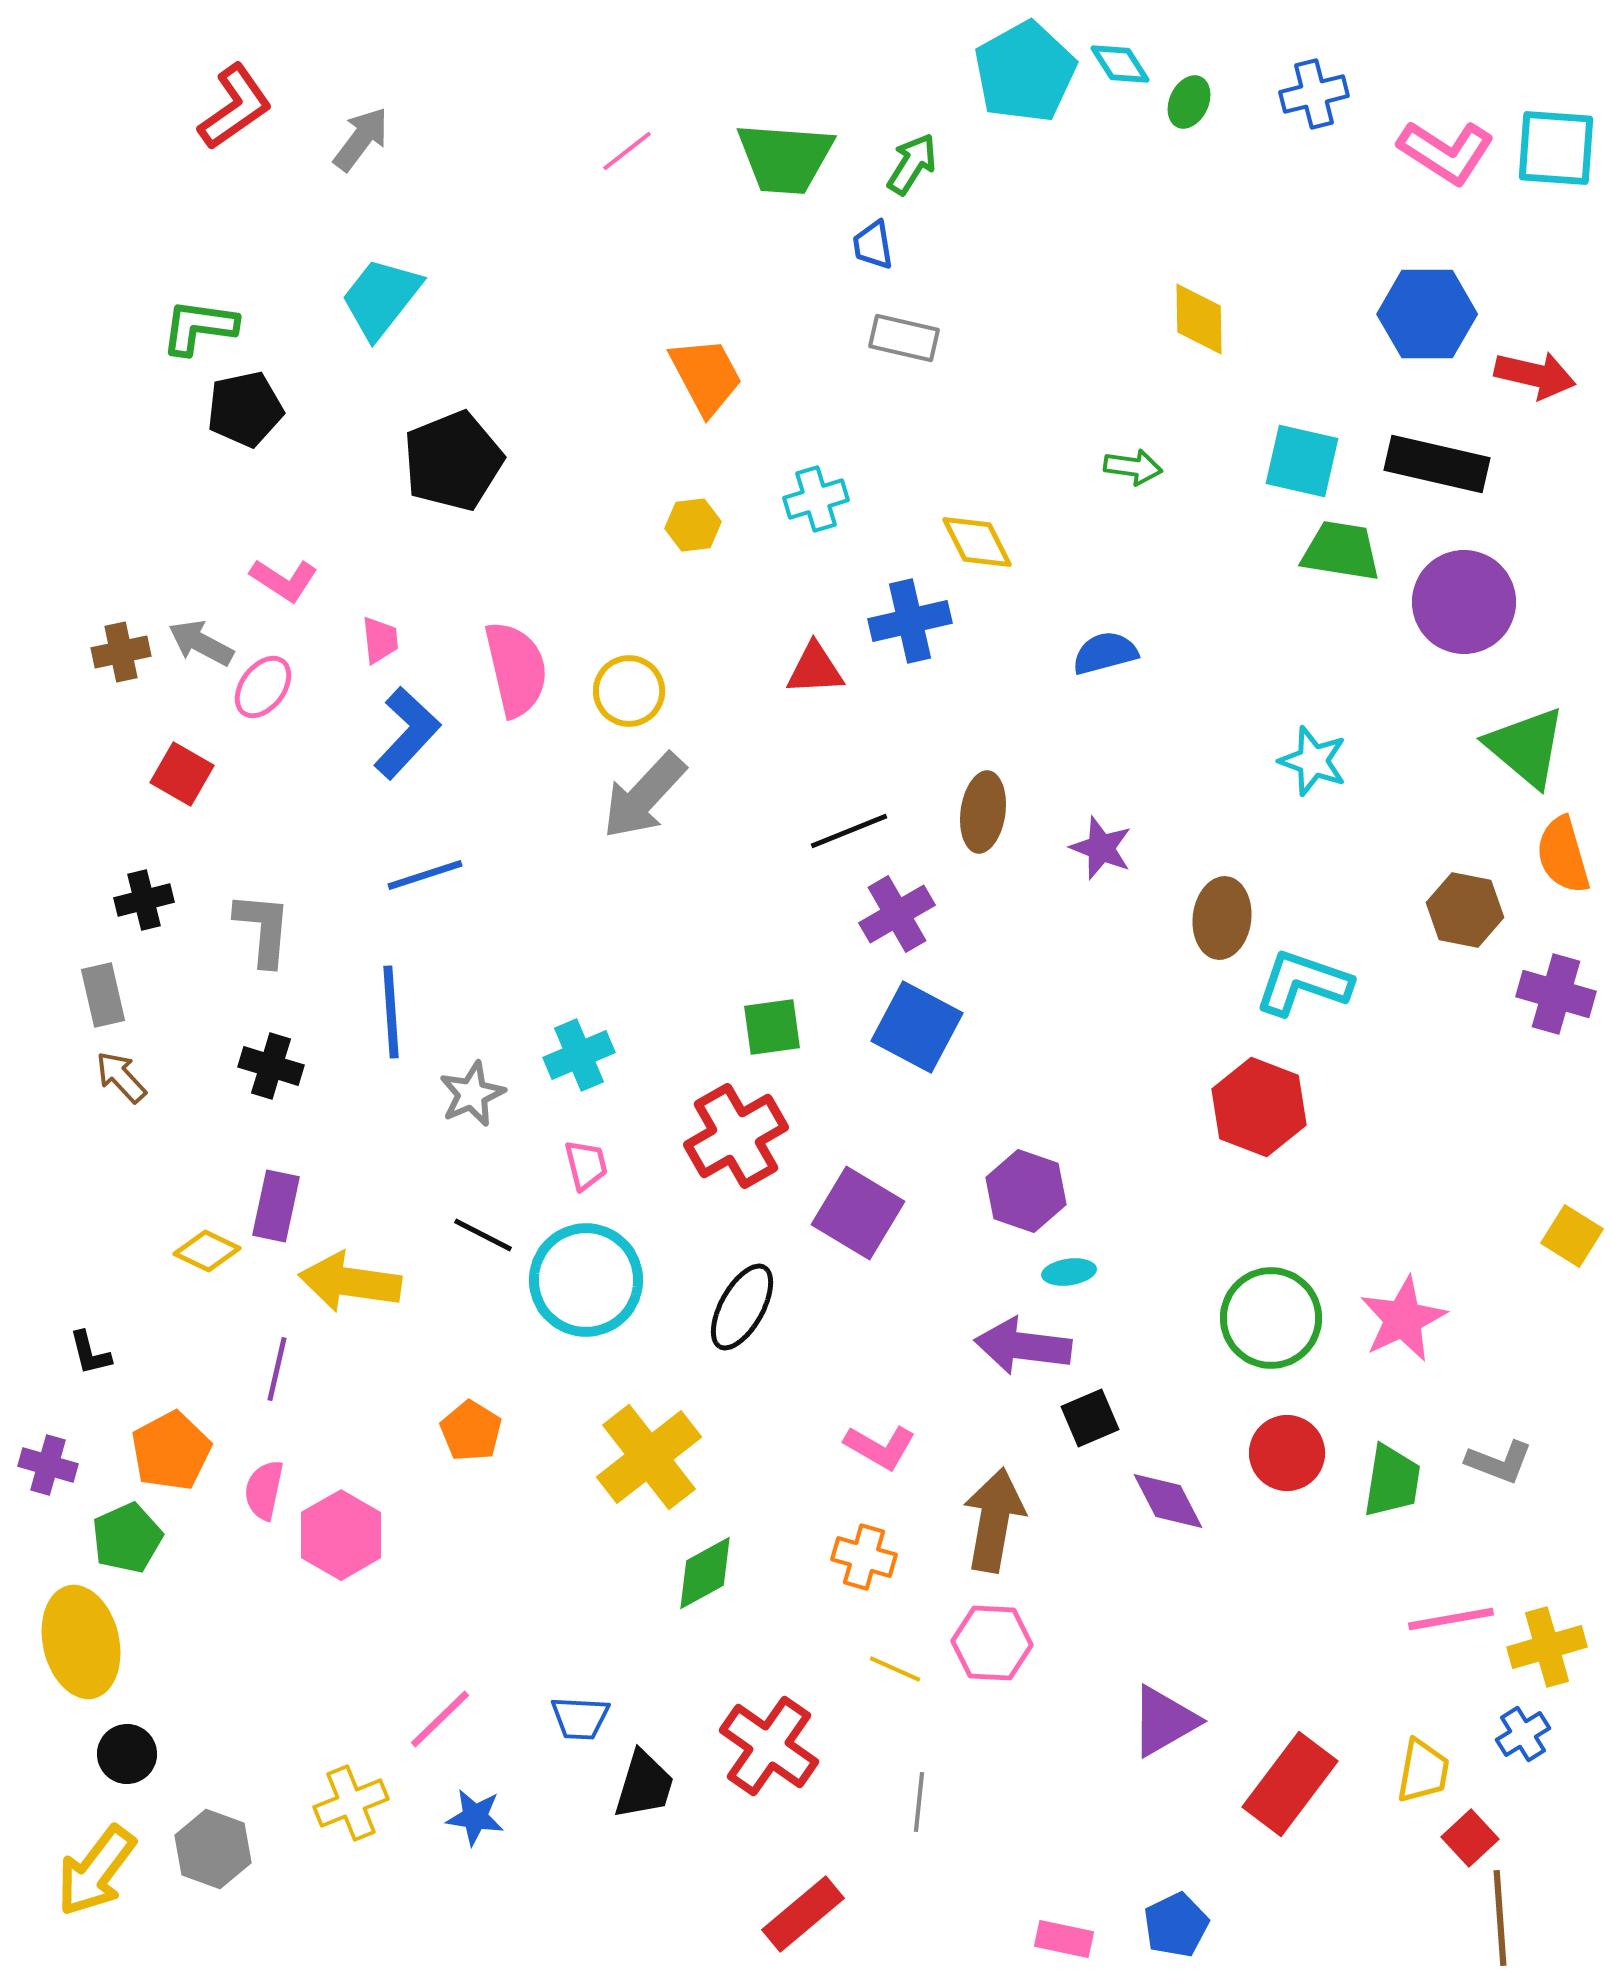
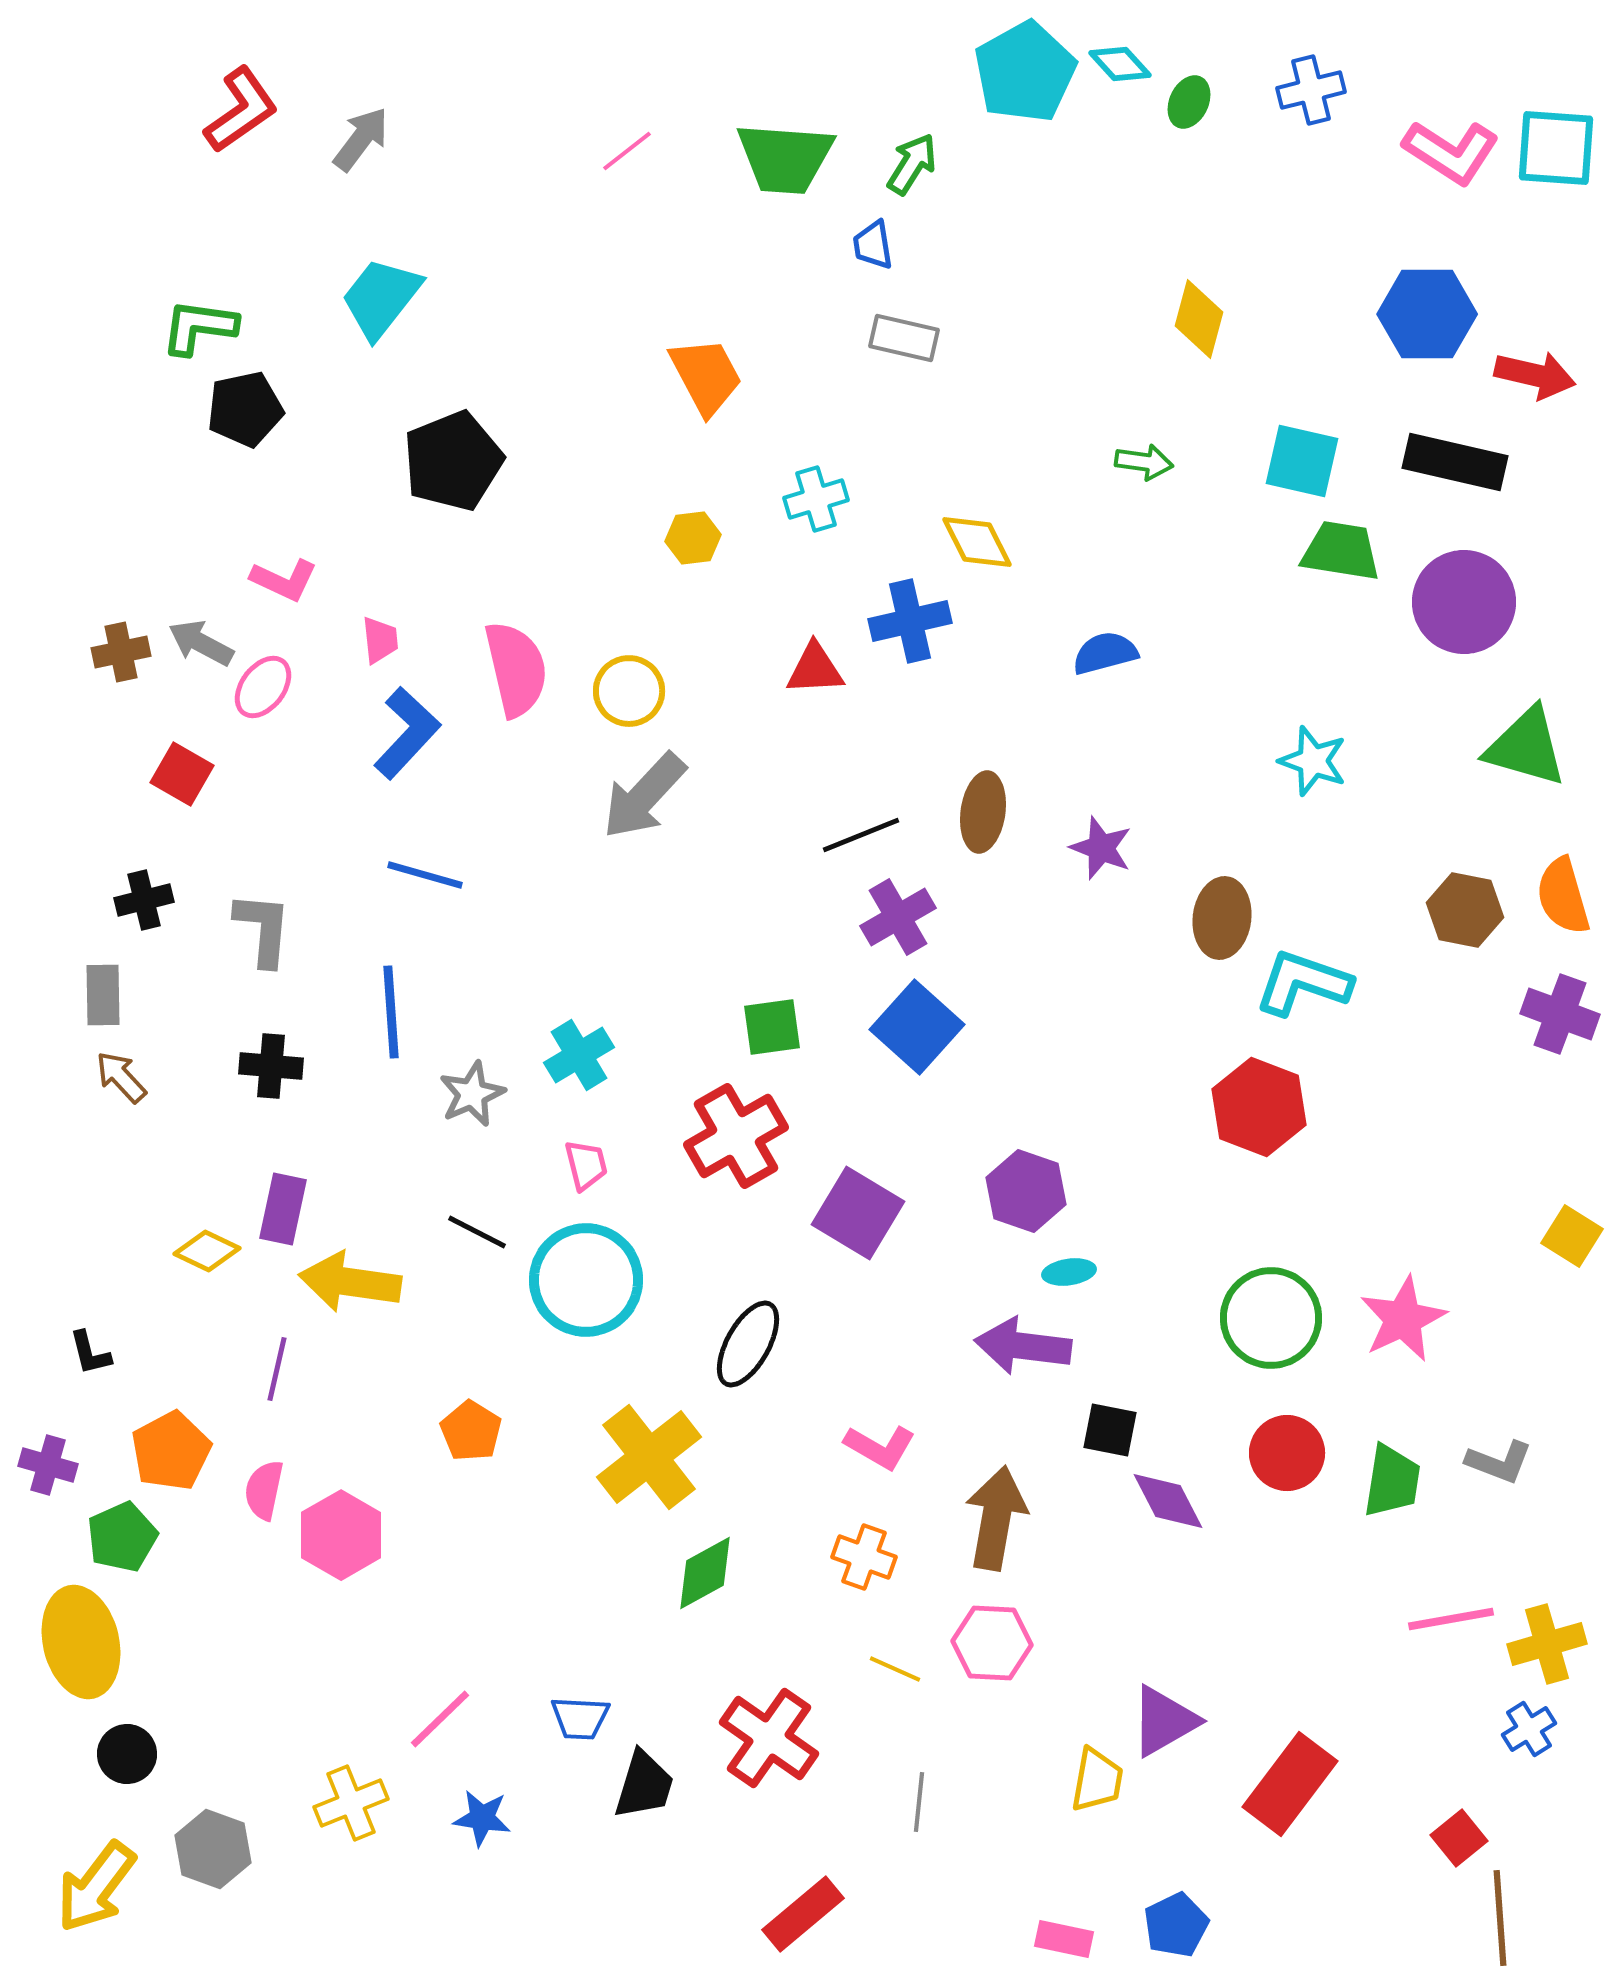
cyan diamond at (1120, 64): rotated 10 degrees counterclockwise
blue cross at (1314, 94): moved 3 px left, 4 px up
red L-shape at (235, 107): moved 6 px right, 3 px down
pink L-shape at (1446, 152): moved 5 px right
yellow diamond at (1199, 319): rotated 16 degrees clockwise
black rectangle at (1437, 464): moved 18 px right, 2 px up
green arrow at (1133, 467): moved 11 px right, 5 px up
yellow hexagon at (693, 525): moved 13 px down
pink L-shape at (284, 580): rotated 8 degrees counterclockwise
green triangle at (1526, 747): rotated 24 degrees counterclockwise
black line at (849, 831): moved 12 px right, 4 px down
orange semicircle at (1563, 855): moved 41 px down
blue line at (425, 875): rotated 34 degrees clockwise
purple cross at (897, 914): moved 1 px right, 3 px down
purple cross at (1556, 994): moved 4 px right, 20 px down; rotated 4 degrees clockwise
gray rectangle at (103, 995): rotated 12 degrees clockwise
blue square at (917, 1027): rotated 14 degrees clockwise
cyan cross at (579, 1055): rotated 8 degrees counterclockwise
black cross at (271, 1066): rotated 12 degrees counterclockwise
purple rectangle at (276, 1206): moved 7 px right, 3 px down
black line at (483, 1235): moved 6 px left, 3 px up
black ellipse at (742, 1307): moved 6 px right, 37 px down
black square at (1090, 1418): moved 20 px right, 12 px down; rotated 34 degrees clockwise
brown arrow at (994, 1520): moved 2 px right, 2 px up
green pentagon at (127, 1538): moved 5 px left, 1 px up
orange cross at (864, 1557): rotated 4 degrees clockwise
yellow cross at (1547, 1647): moved 3 px up
blue cross at (1523, 1734): moved 6 px right, 5 px up
red cross at (769, 1746): moved 8 px up
yellow trapezoid at (1423, 1771): moved 326 px left, 9 px down
blue star at (475, 1817): moved 7 px right, 1 px down
red square at (1470, 1838): moved 11 px left; rotated 4 degrees clockwise
yellow arrow at (96, 1871): moved 16 px down
